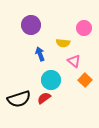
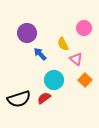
purple circle: moved 4 px left, 8 px down
yellow semicircle: moved 1 px down; rotated 56 degrees clockwise
blue arrow: rotated 24 degrees counterclockwise
pink triangle: moved 2 px right, 2 px up
cyan circle: moved 3 px right
